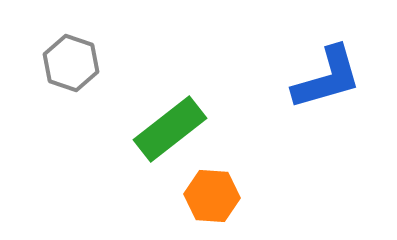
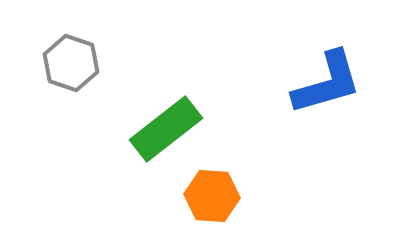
blue L-shape: moved 5 px down
green rectangle: moved 4 px left
